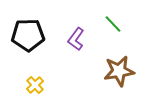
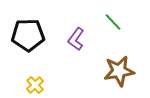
green line: moved 2 px up
